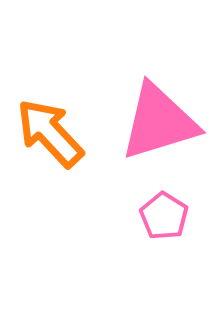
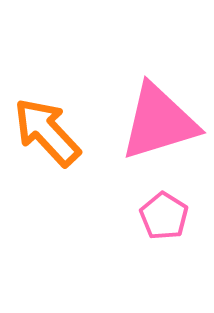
orange arrow: moved 3 px left, 1 px up
